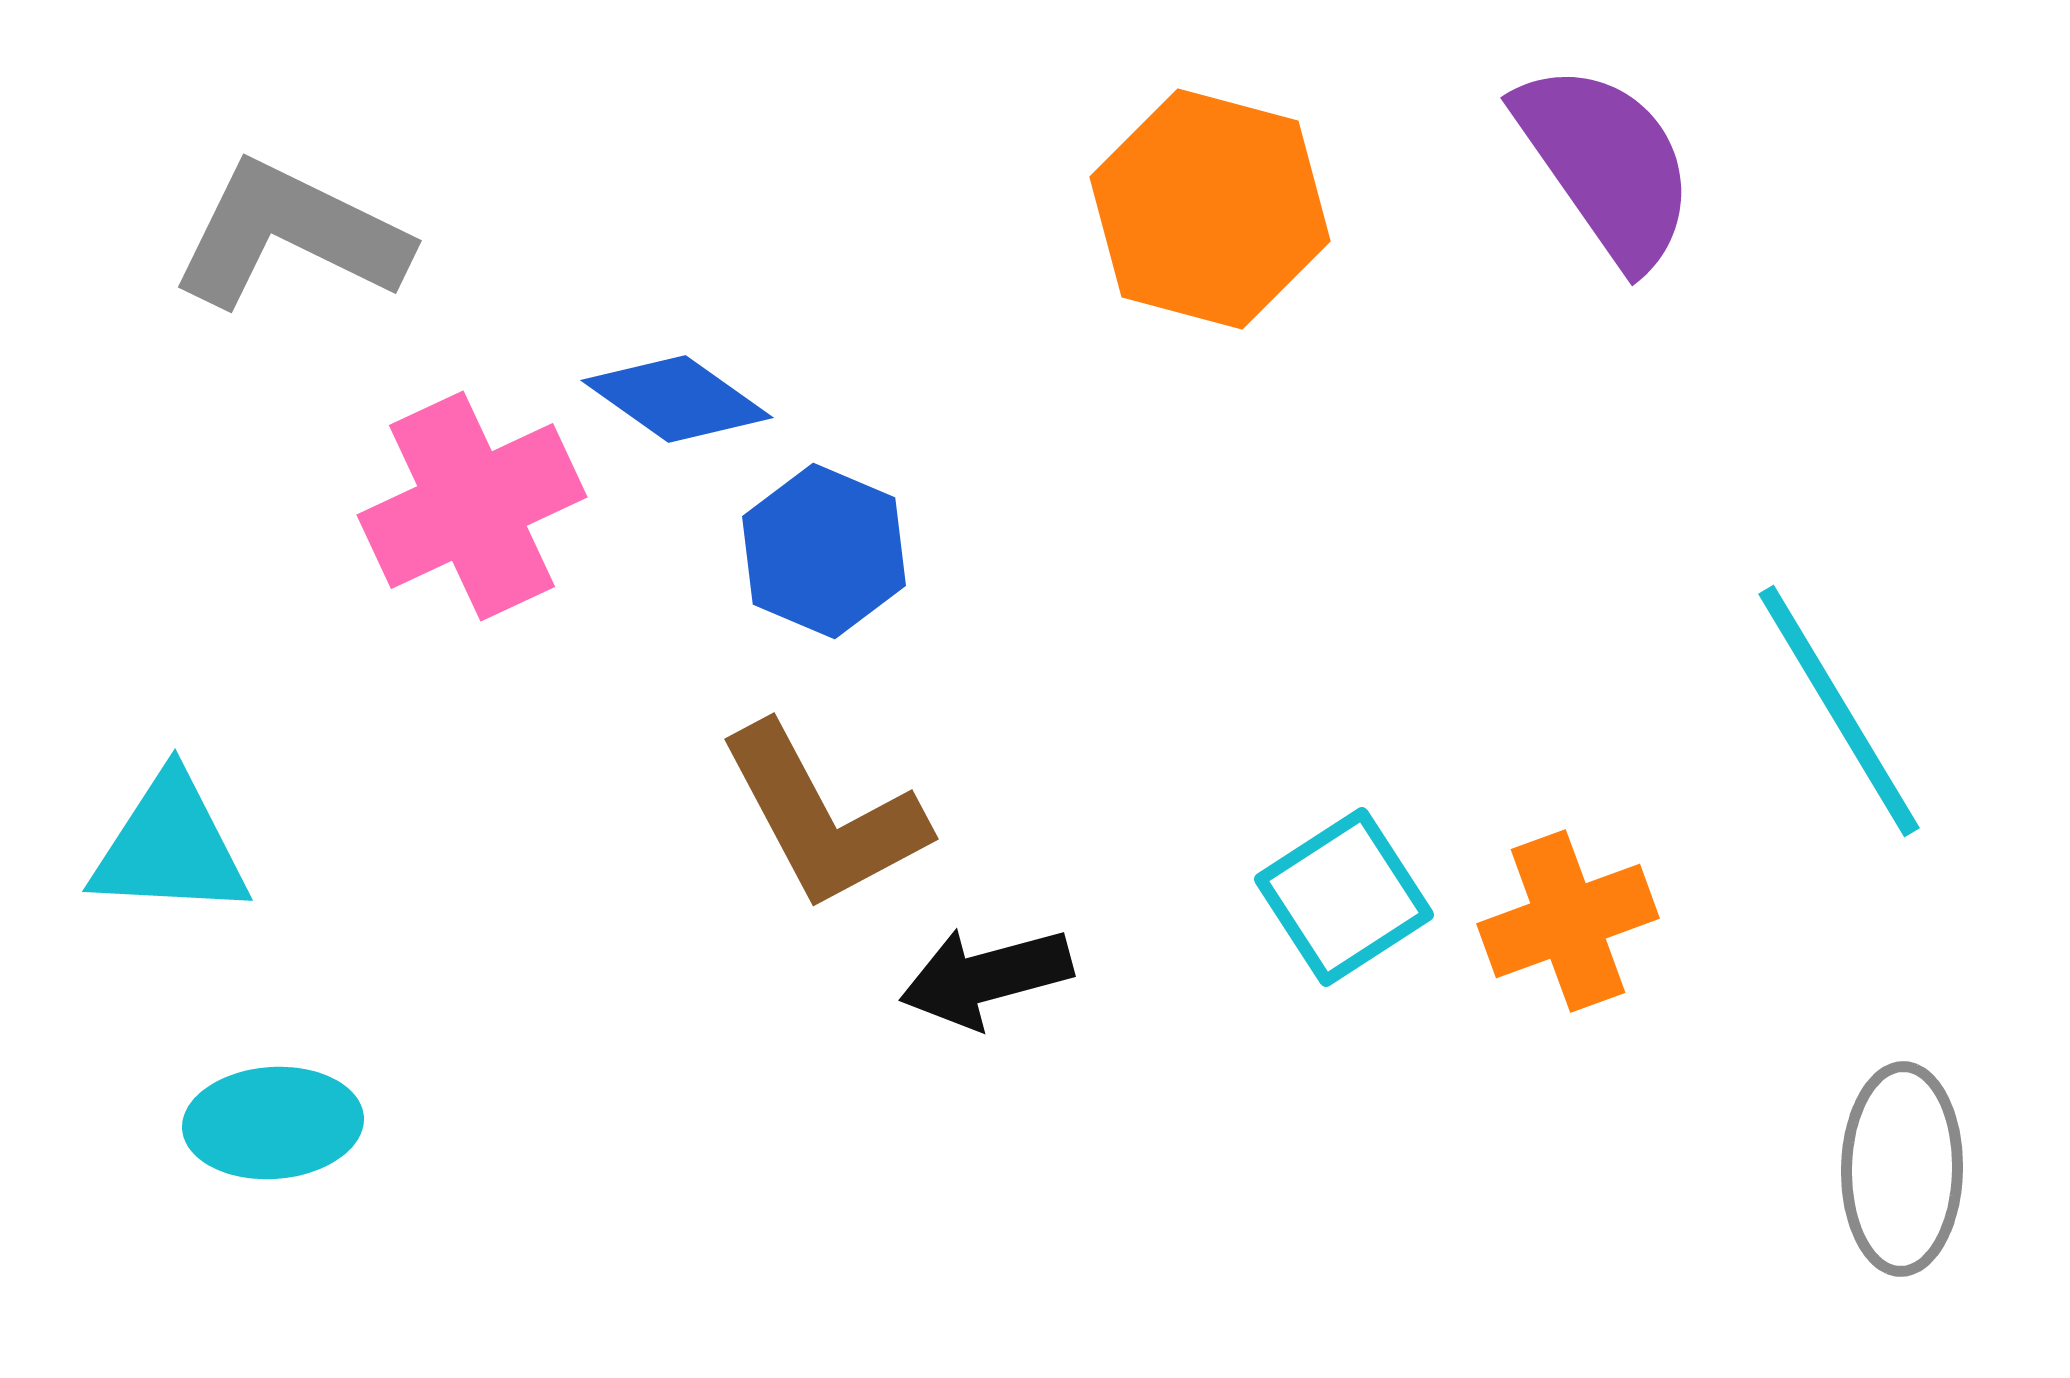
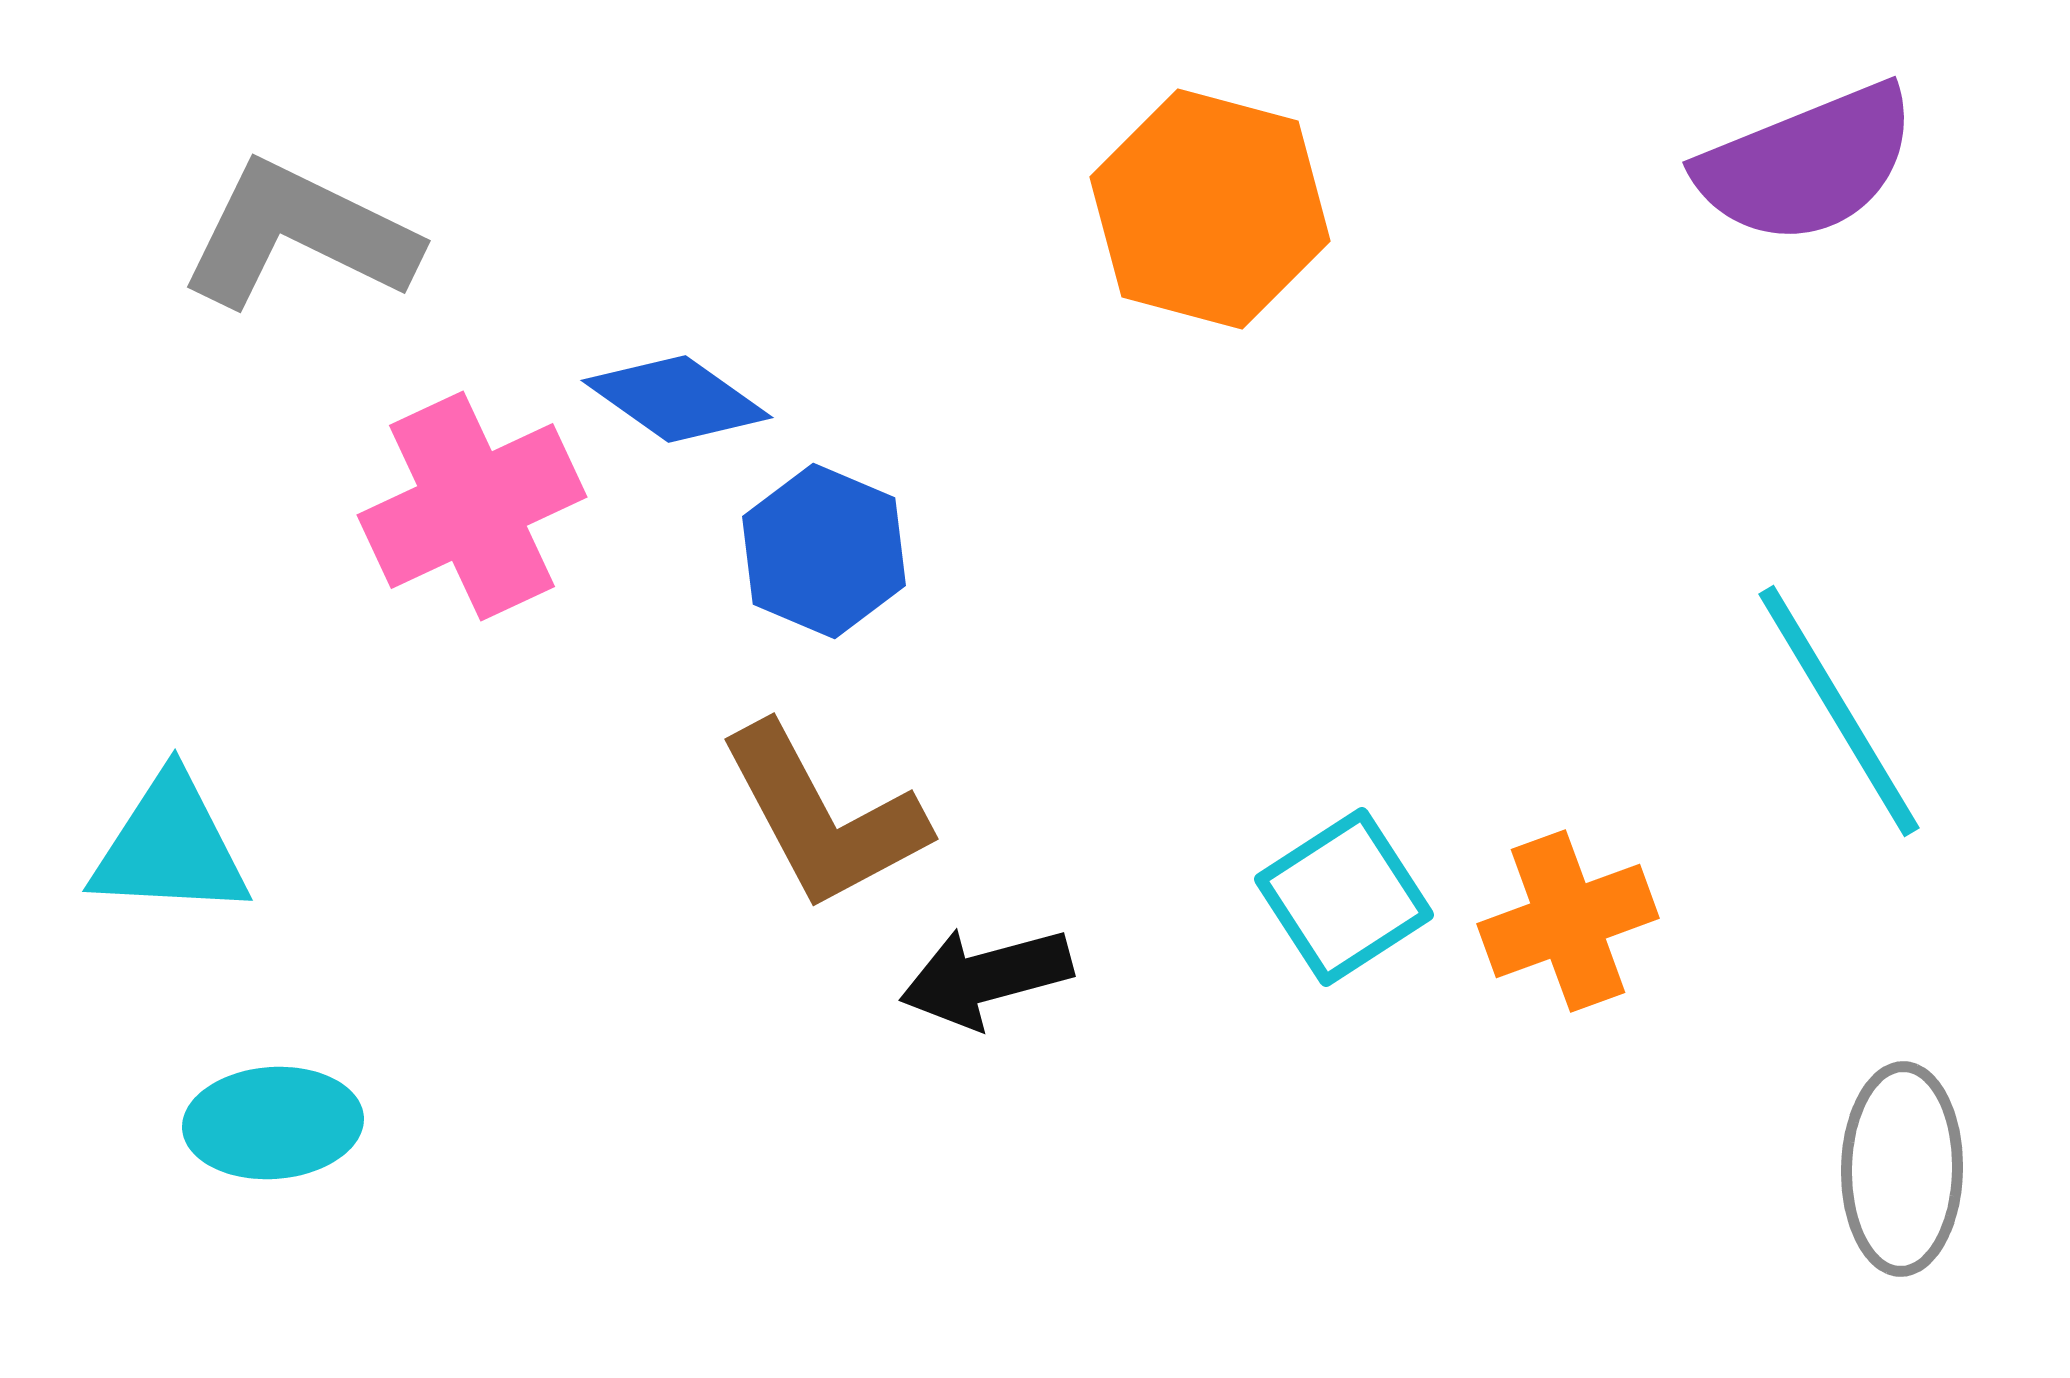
purple semicircle: moved 201 px right; rotated 103 degrees clockwise
gray L-shape: moved 9 px right
